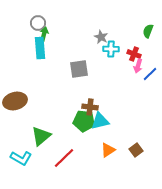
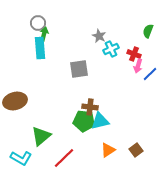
gray star: moved 2 px left, 1 px up
cyan cross: rotated 28 degrees counterclockwise
